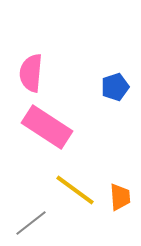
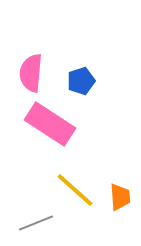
blue pentagon: moved 34 px left, 6 px up
pink rectangle: moved 3 px right, 3 px up
yellow line: rotated 6 degrees clockwise
gray line: moved 5 px right; rotated 16 degrees clockwise
